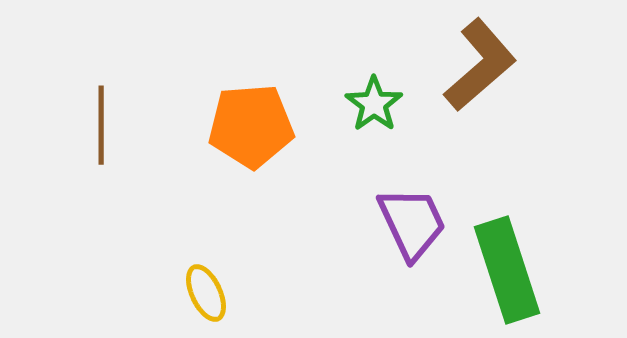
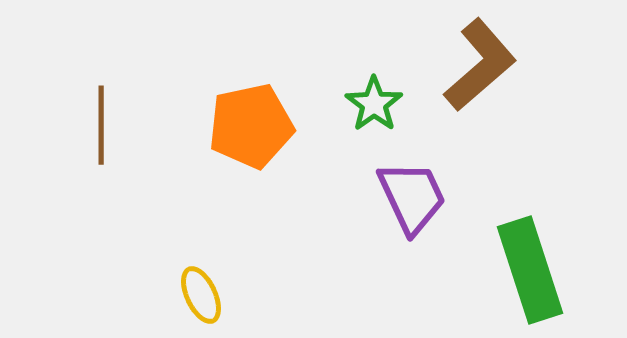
orange pentagon: rotated 8 degrees counterclockwise
purple trapezoid: moved 26 px up
green rectangle: moved 23 px right
yellow ellipse: moved 5 px left, 2 px down
